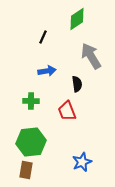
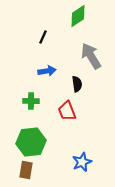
green diamond: moved 1 px right, 3 px up
